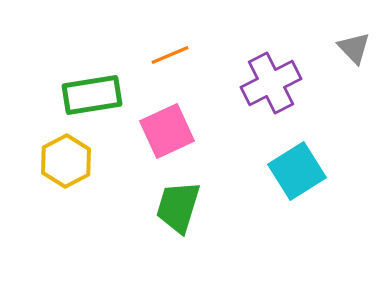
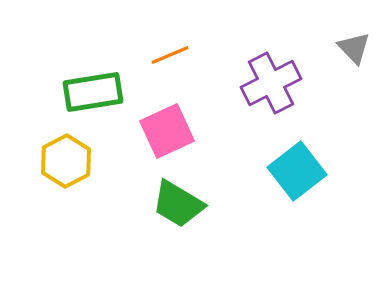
green rectangle: moved 1 px right, 3 px up
cyan square: rotated 6 degrees counterclockwise
green trapezoid: moved 3 px up; rotated 76 degrees counterclockwise
